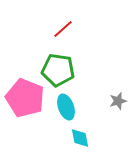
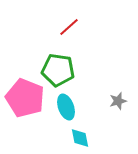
red line: moved 6 px right, 2 px up
